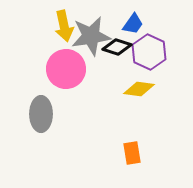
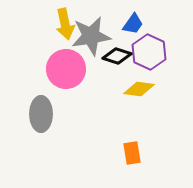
yellow arrow: moved 1 px right, 2 px up
black diamond: moved 9 px down
